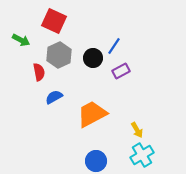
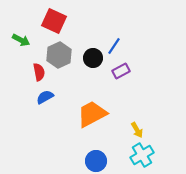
blue semicircle: moved 9 px left
